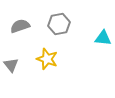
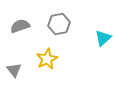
cyan triangle: rotated 48 degrees counterclockwise
yellow star: rotated 25 degrees clockwise
gray triangle: moved 3 px right, 5 px down
